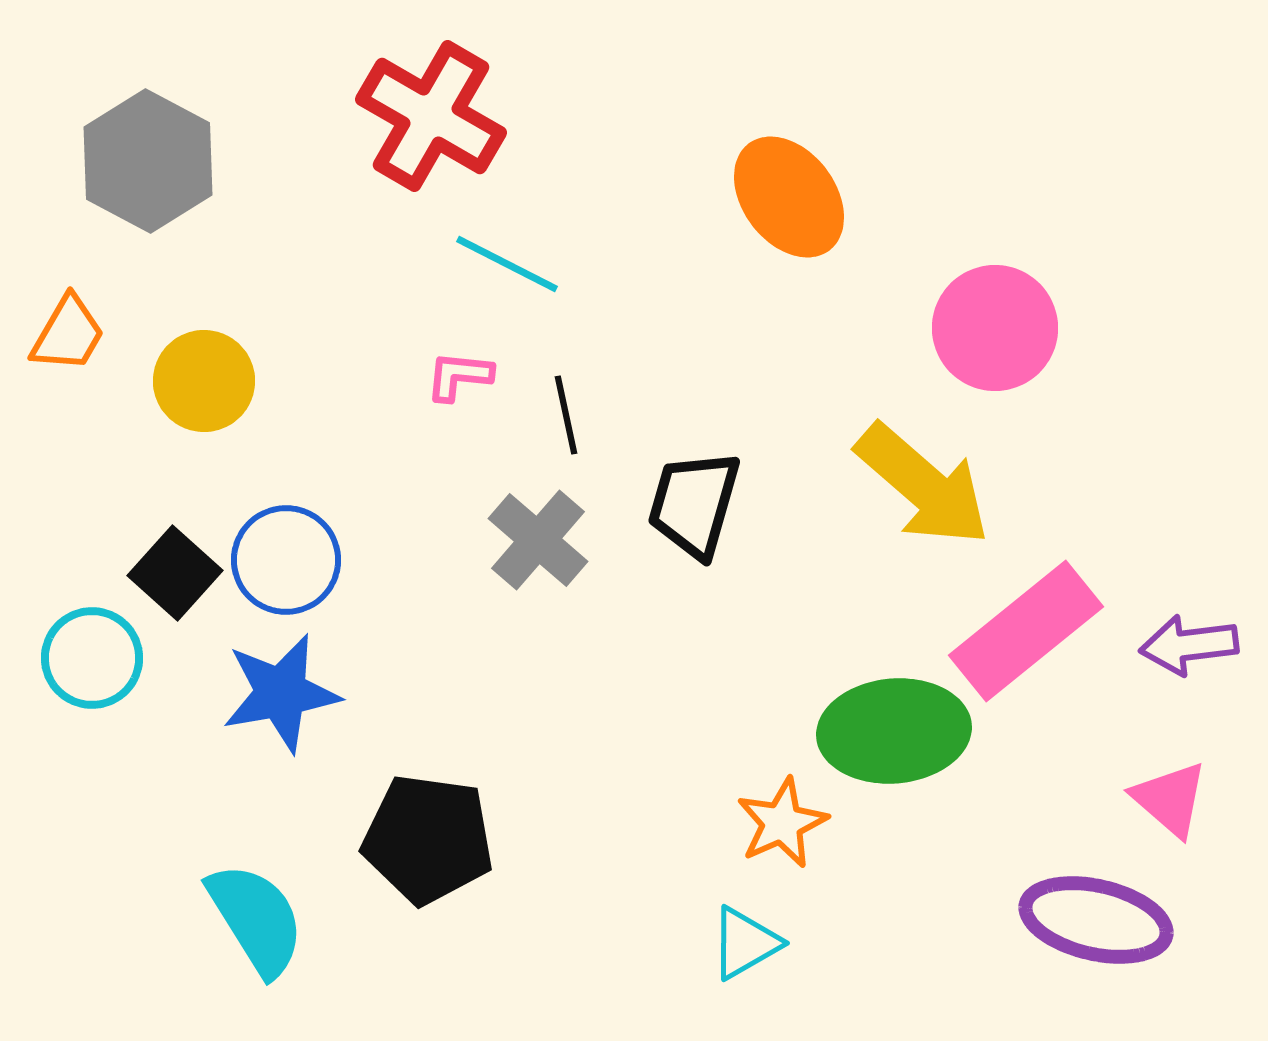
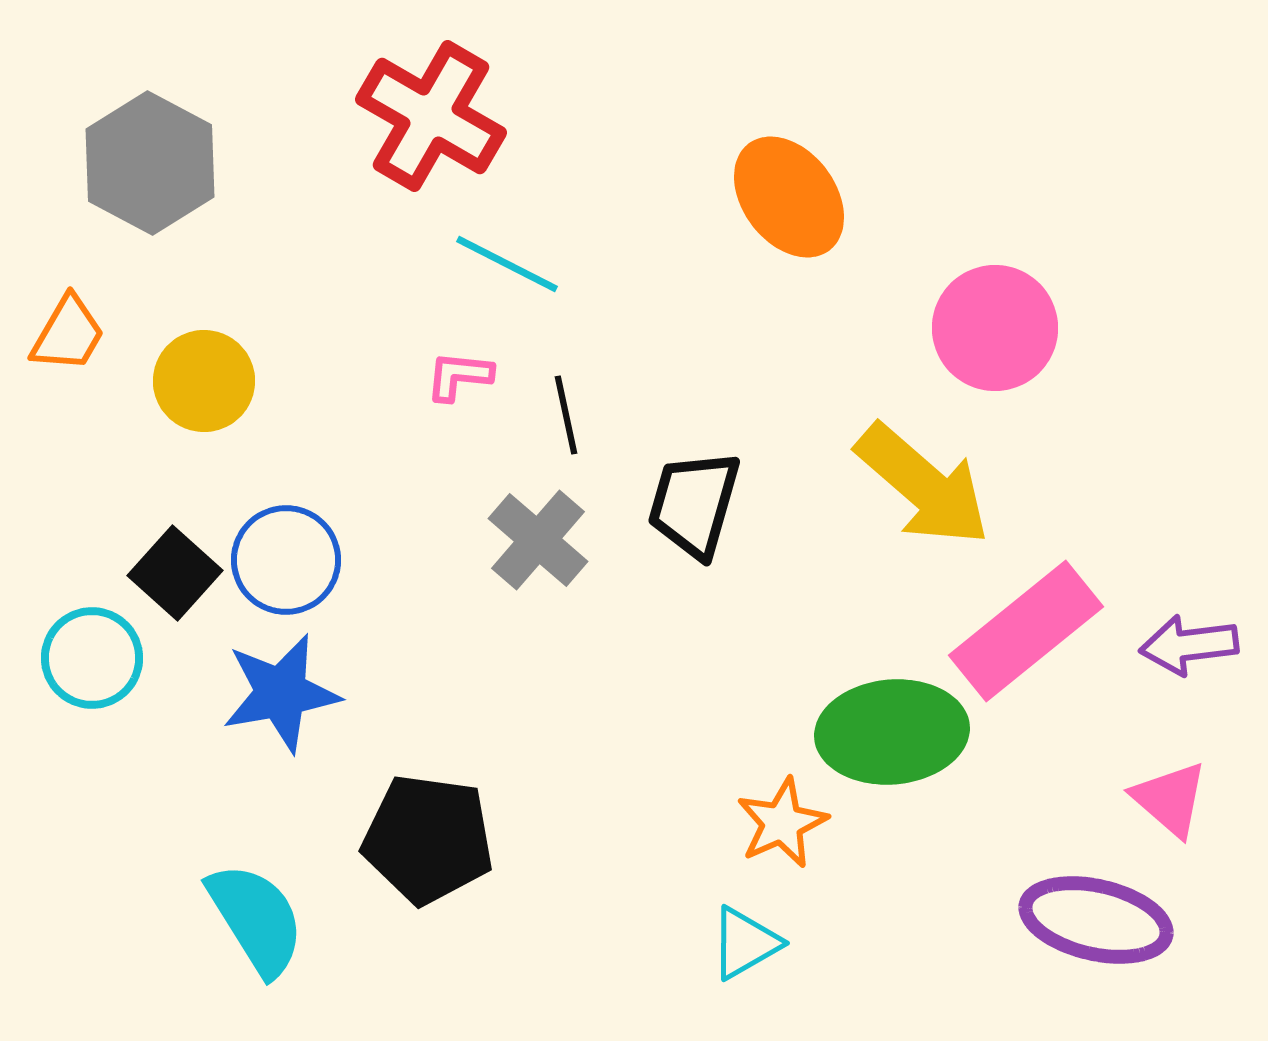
gray hexagon: moved 2 px right, 2 px down
green ellipse: moved 2 px left, 1 px down
